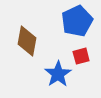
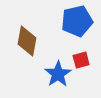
blue pentagon: rotated 12 degrees clockwise
red square: moved 4 px down
